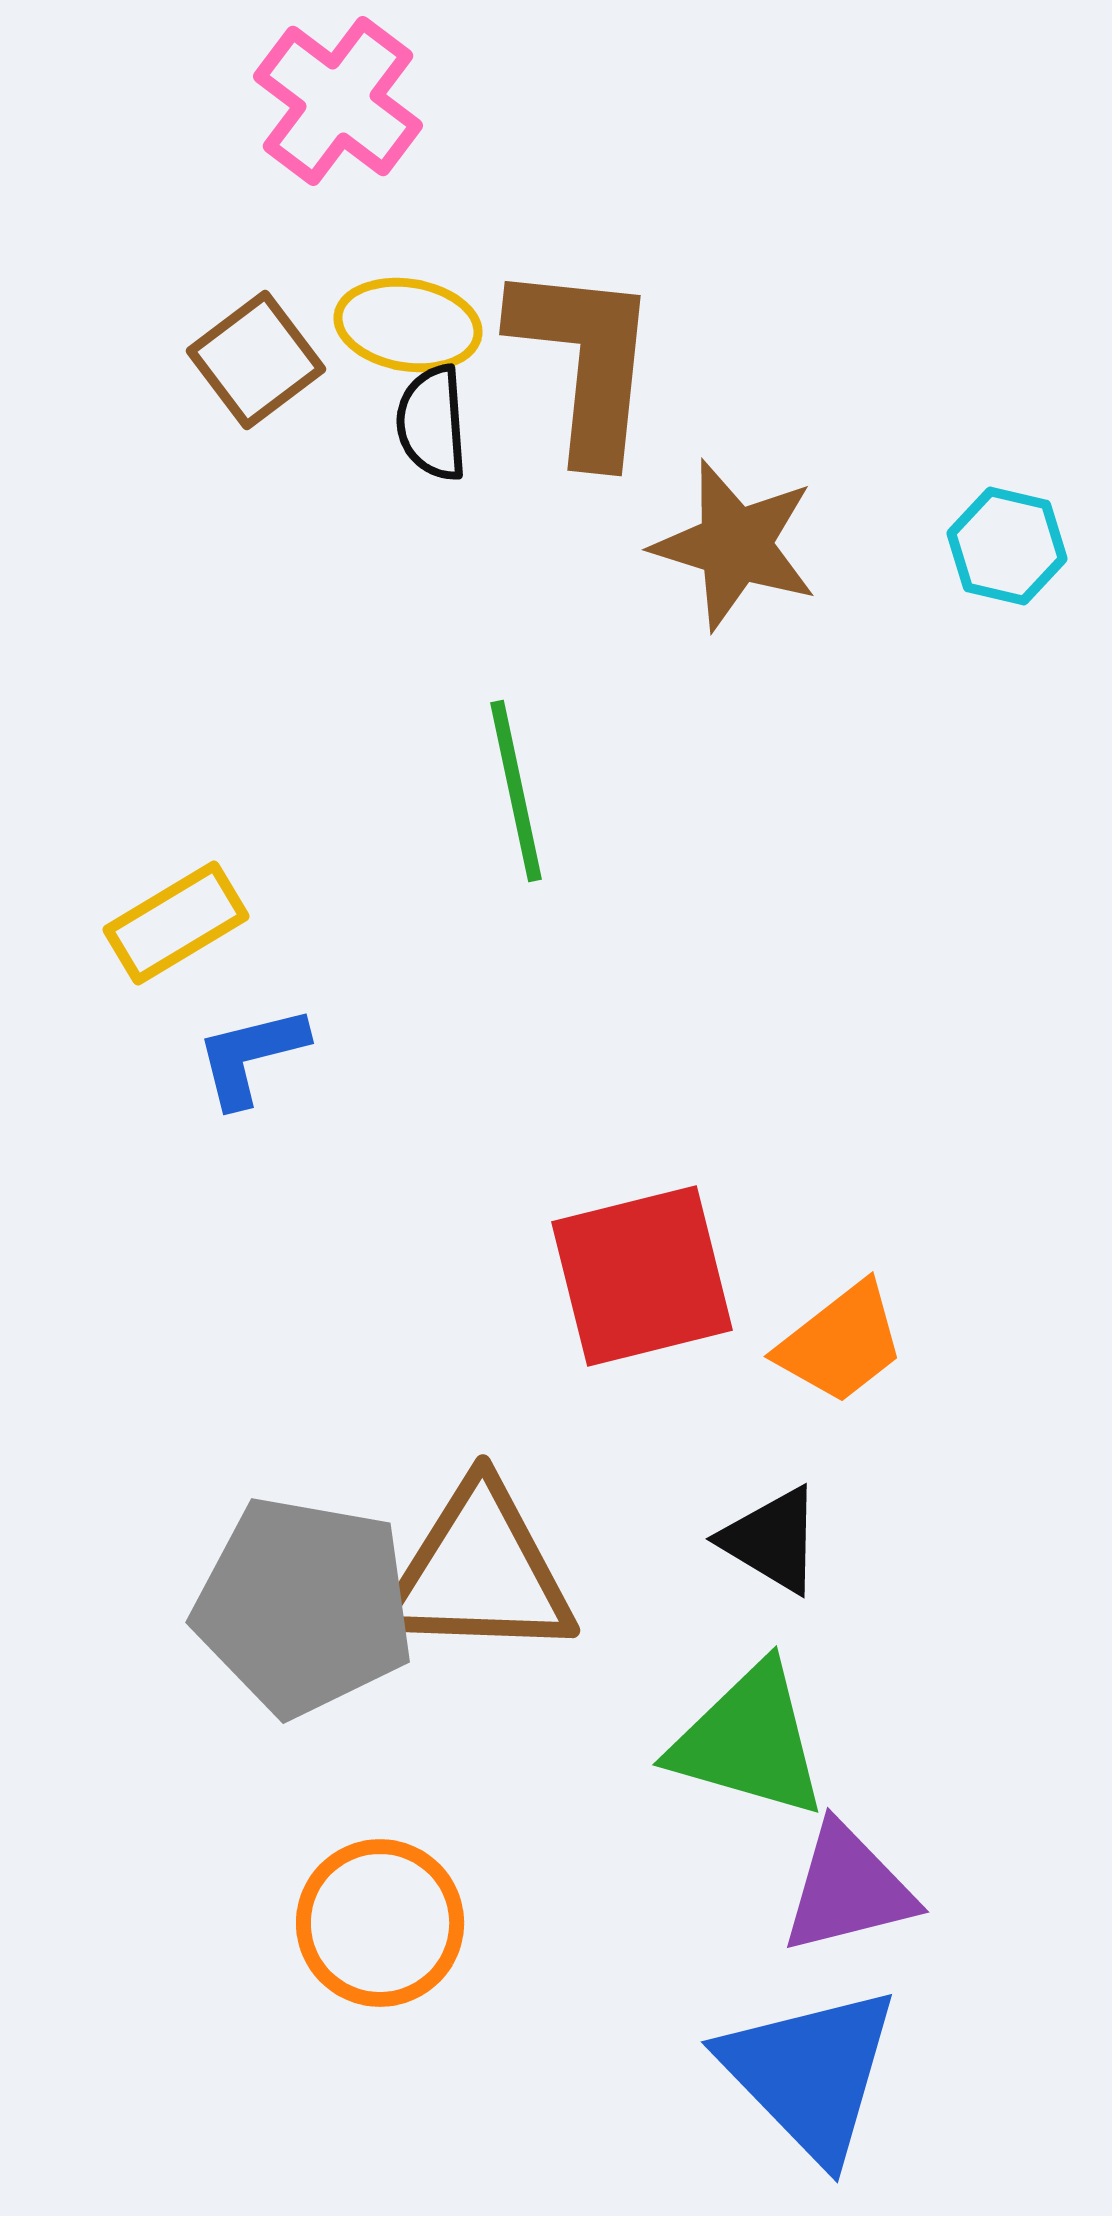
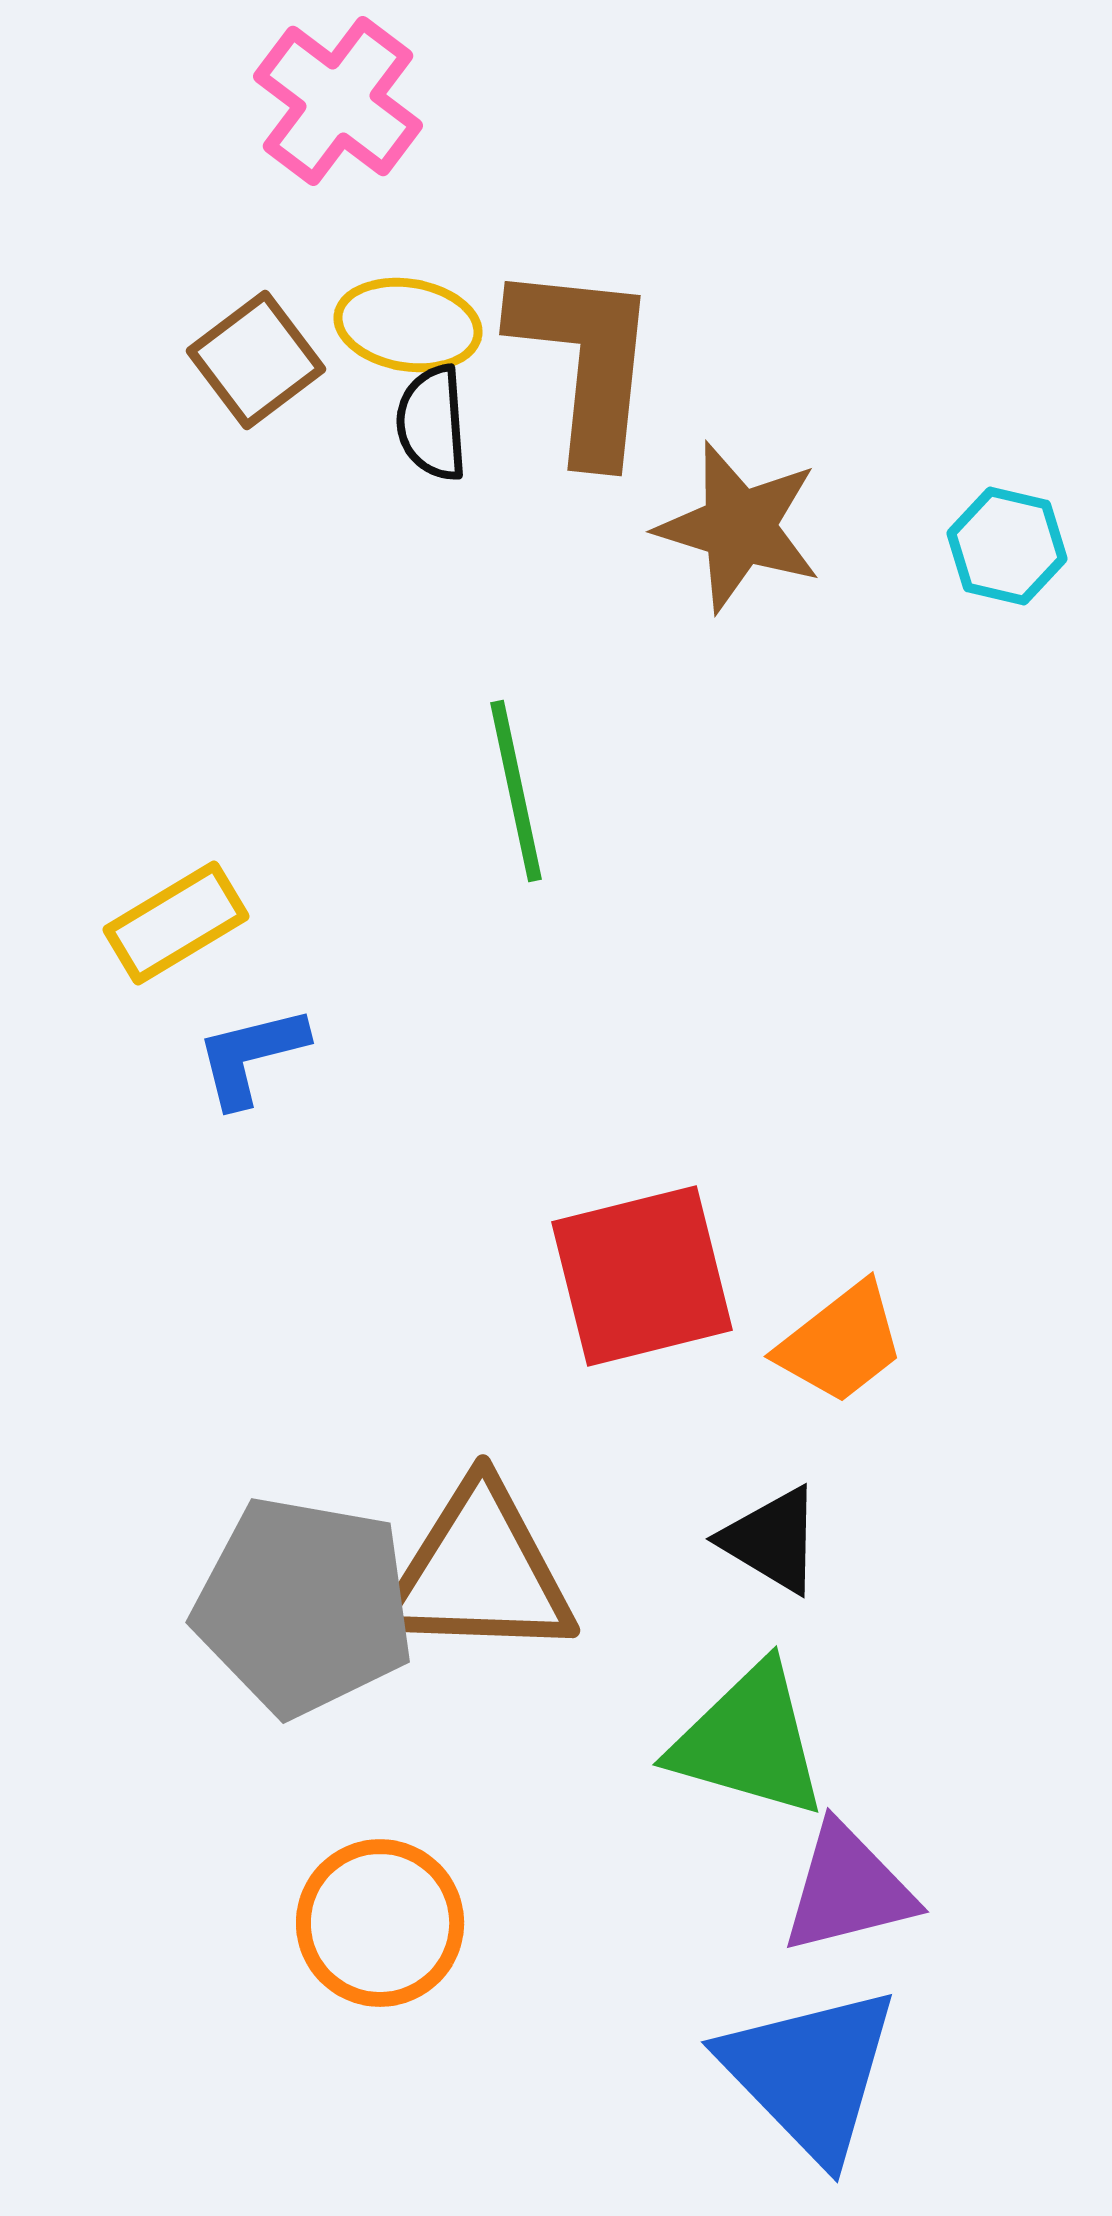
brown star: moved 4 px right, 18 px up
